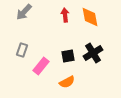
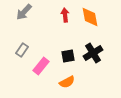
gray rectangle: rotated 16 degrees clockwise
